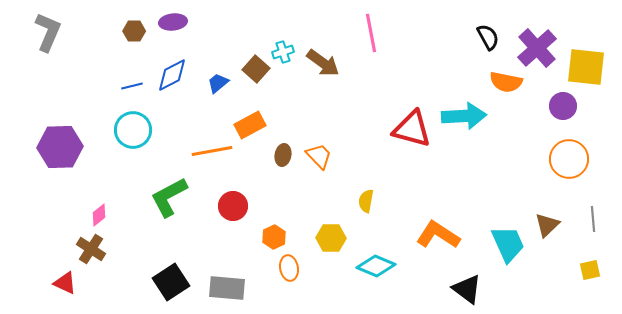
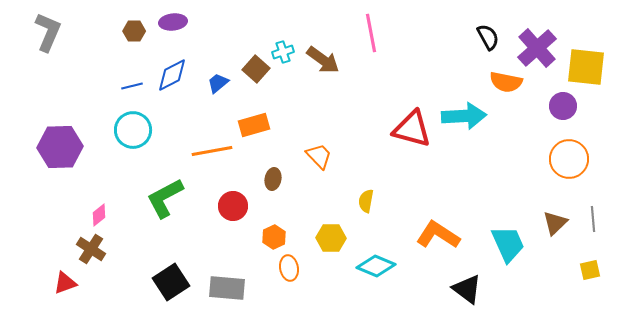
brown arrow at (323, 63): moved 3 px up
orange rectangle at (250, 125): moved 4 px right; rotated 12 degrees clockwise
brown ellipse at (283, 155): moved 10 px left, 24 px down
green L-shape at (169, 197): moved 4 px left, 1 px down
brown triangle at (547, 225): moved 8 px right, 2 px up
red triangle at (65, 283): rotated 45 degrees counterclockwise
